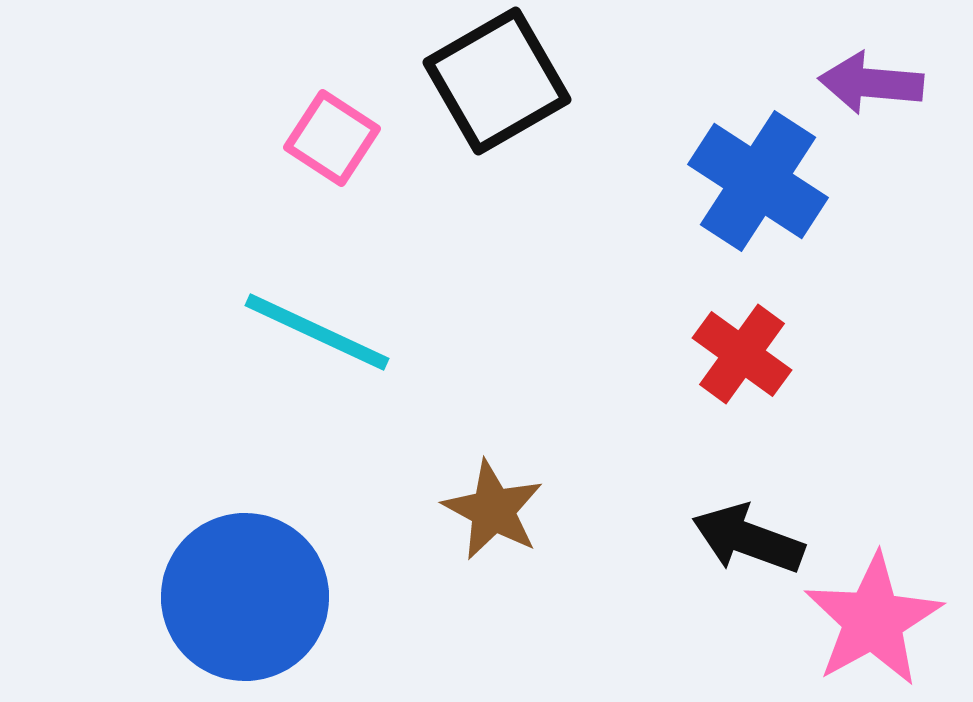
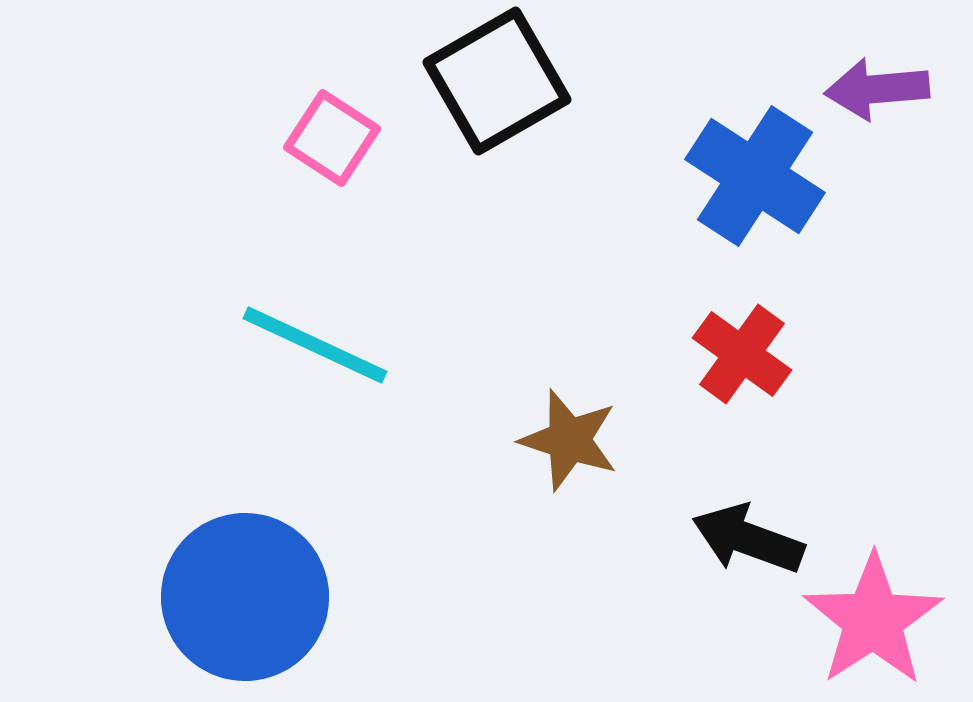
purple arrow: moved 6 px right, 6 px down; rotated 10 degrees counterclockwise
blue cross: moved 3 px left, 5 px up
cyan line: moved 2 px left, 13 px down
brown star: moved 76 px right, 70 px up; rotated 10 degrees counterclockwise
pink star: rotated 4 degrees counterclockwise
